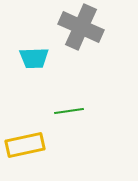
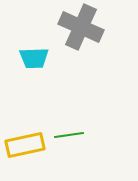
green line: moved 24 px down
